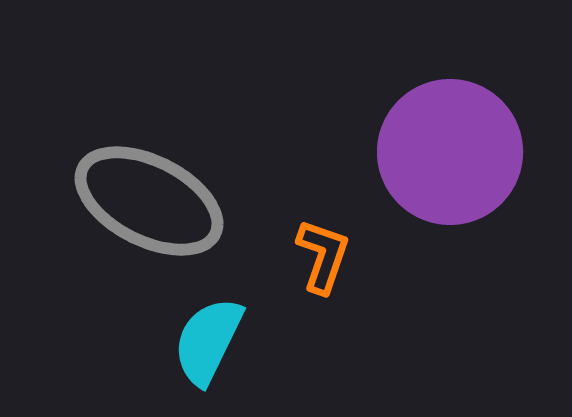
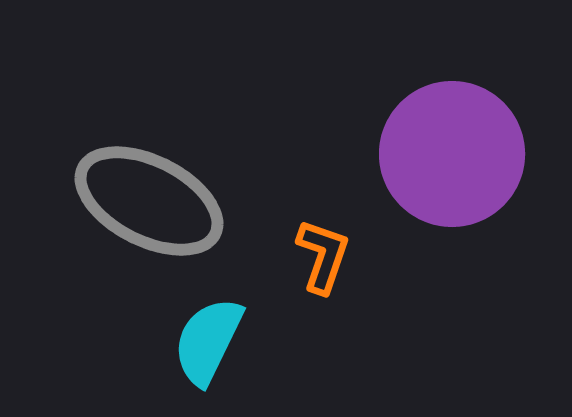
purple circle: moved 2 px right, 2 px down
